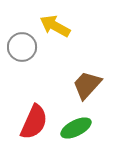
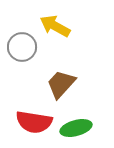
brown trapezoid: moved 26 px left, 1 px up
red semicircle: rotated 75 degrees clockwise
green ellipse: rotated 12 degrees clockwise
